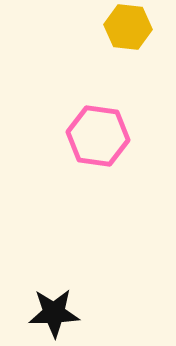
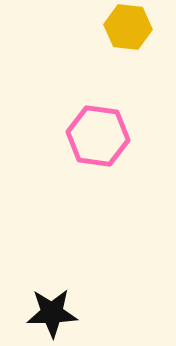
black star: moved 2 px left
